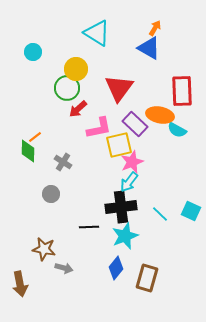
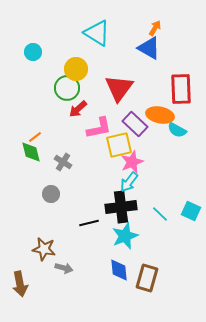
red rectangle: moved 1 px left, 2 px up
green diamond: moved 3 px right, 1 px down; rotated 15 degrees counterclockwise
black line: moved 4 px up; rotated 12 degrees counterclockwise
blue diamond: moved 3 px right, 2 px down; rotated 45 degrees counterclockwise
